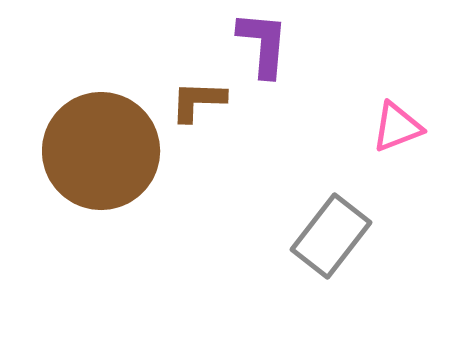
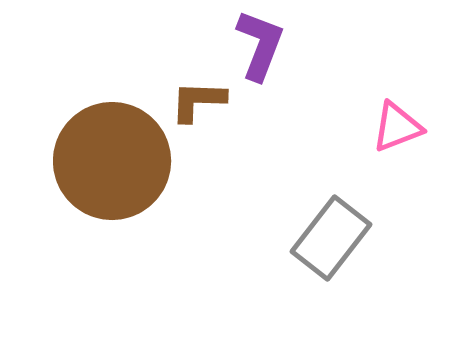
purple L-shape: moved 3 px left, 1 px down; rotated 16 degrees clockwise
brown circle: moved 11 px right, 10 px down
gray rectangle: moved 2 px down
